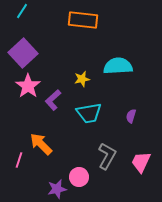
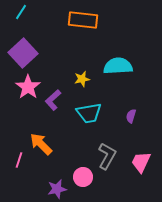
cyan line: moved 1 px left, 1 px down
pink star: moved 1 px down
pink circle: moved 4 px right
